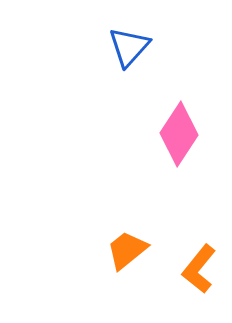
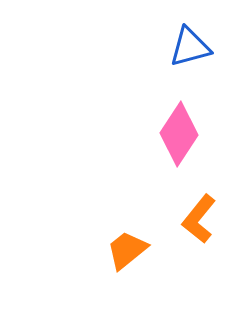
blue triangle: moved 61 px right; rotated 33 degrees clockwise
orange L-shape: moved 50 px up
